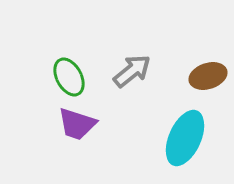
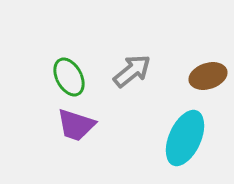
purple trapezoid: moved 1 px left, 1 px down
